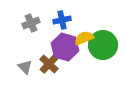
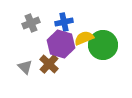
blue cross: moved 2 px right, 2 px down
purple hexagon: moved 4 px left, 3 px up
